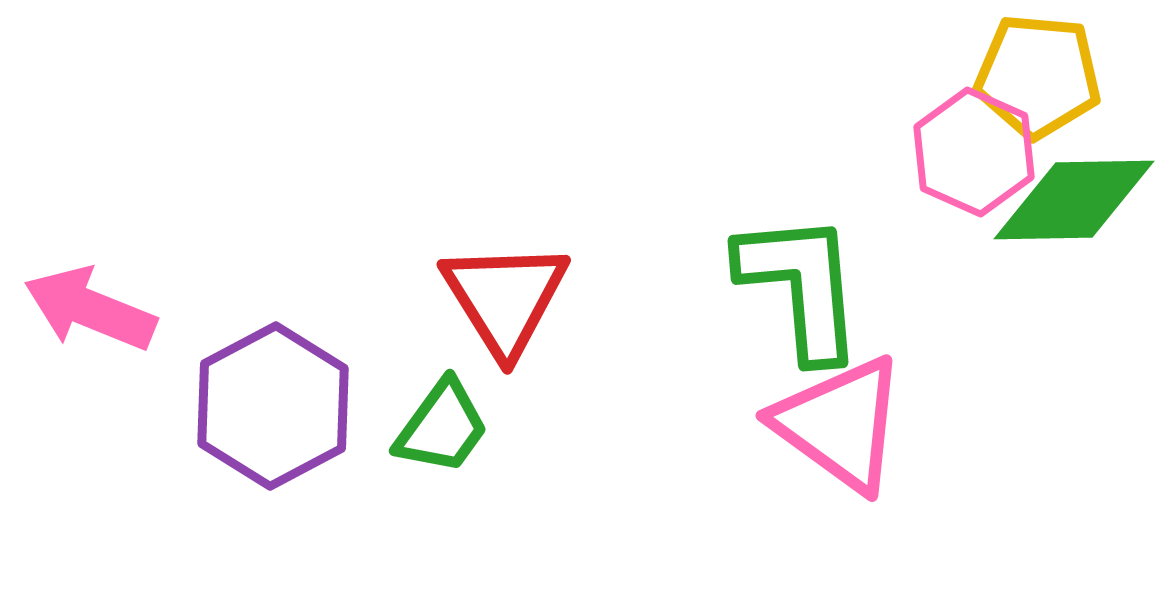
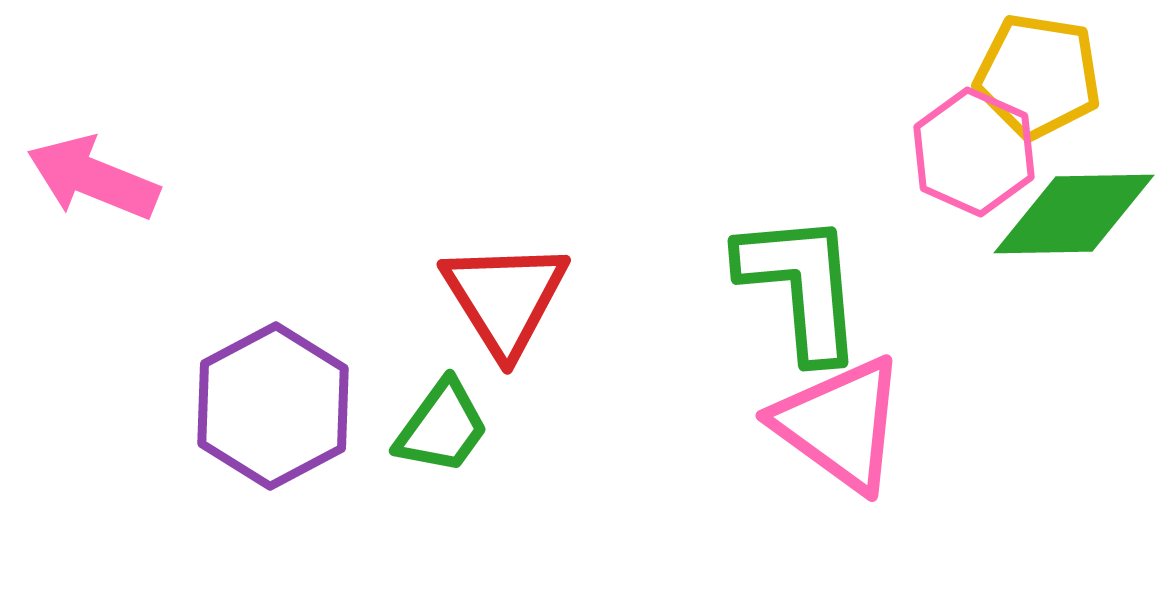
yellow pentagon: rotated 4 degrees clockwise
green diamond: moved 14 px down
pink arrow: moved 3 px right, 131 px up
